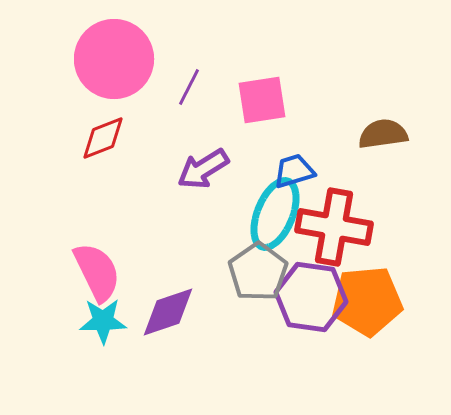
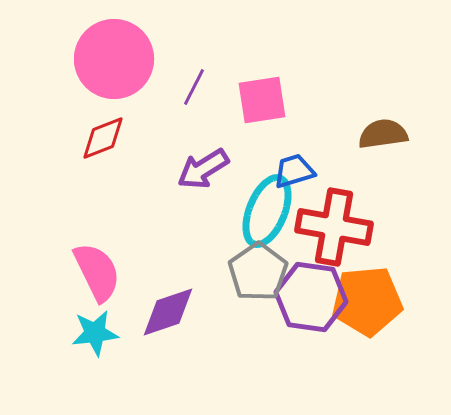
purple line: moved 5 px right
cyan ellipse: moved 8 px left, 3 px up
cyan star: moved 8 px left, 12 px down; rotated 6 degrees counterclockwise
